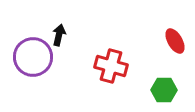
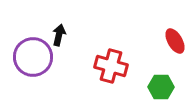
green hexagon: moved 3 px left, 3 px up
